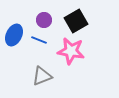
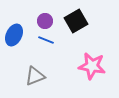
purple circle: moved 1 px right, 1 px down
blue line: moved 7 px right
pink star: moved 21 px right, 15 px down
gray triangle: moved 7 px left
